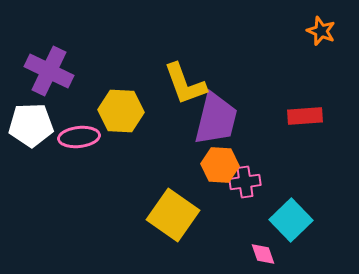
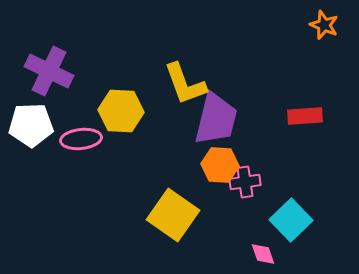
orange star: moved 3 px right, 6 px up
pink ellipse: moved 2 px right, 2 px down
